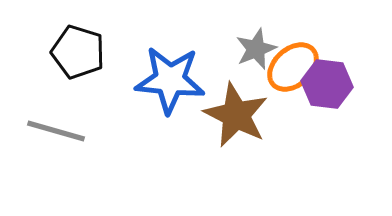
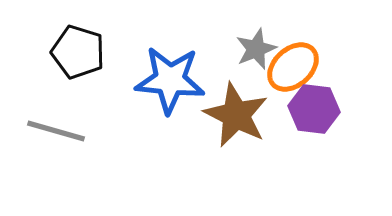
purple hexagon: moved 13 px left, 25 px down
